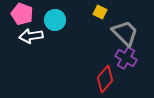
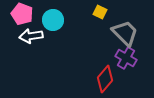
cyan circle: moved 2 px left
